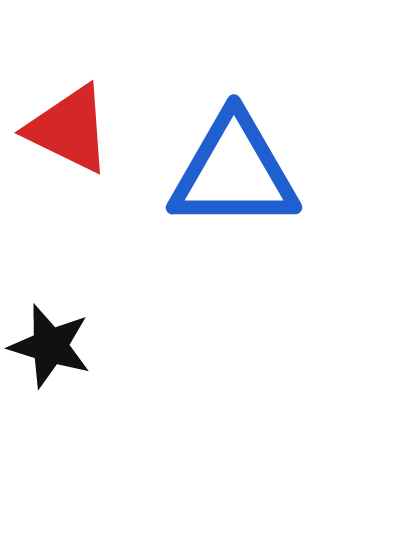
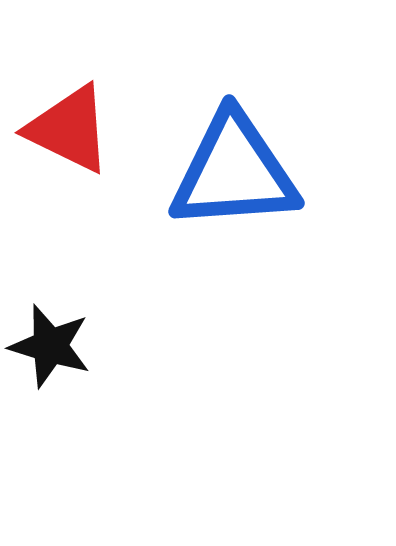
blue triangle: rotated 4 degrees counterclockwise
